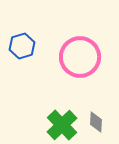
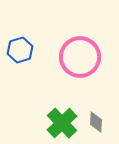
blue hexagon: moved 2 px left, 4 px down
green cross: moved 2 px up
